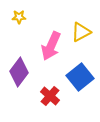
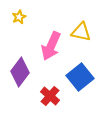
yellow star: rotated 24 degrees counterclockwise
yellow triangle: rotated 40 degrees clockwise
purple diamond: moved 1 px right
